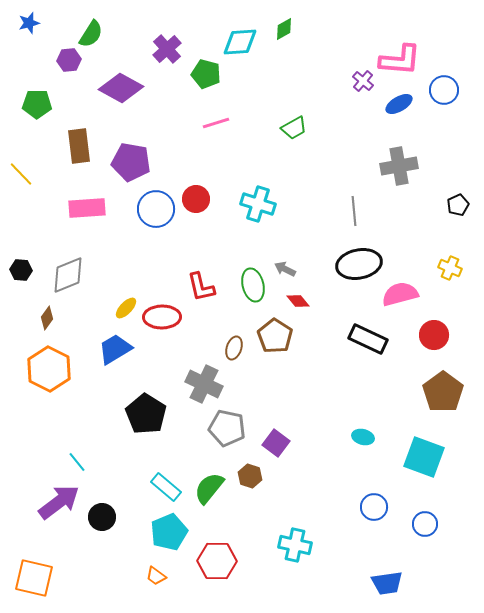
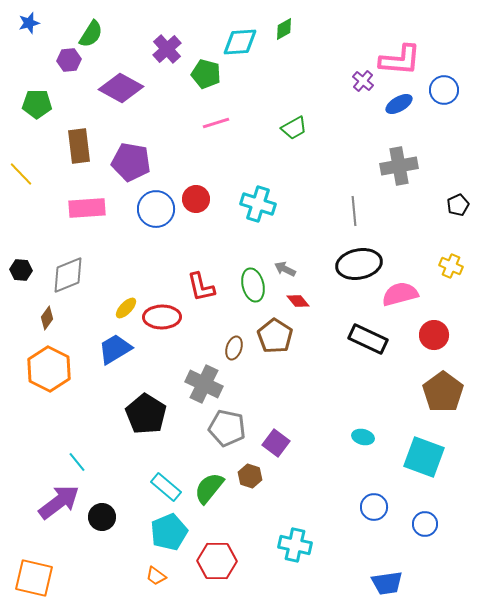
yellow cross at (450, 268): moved 1 px right, 2 px up
